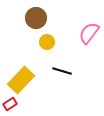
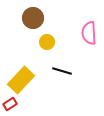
brown circle: moved 3 px left
pink semicircle: rotated 40 degrees counterclockwise
